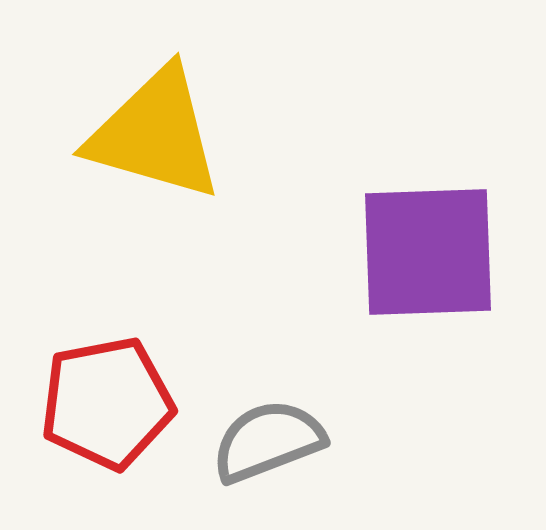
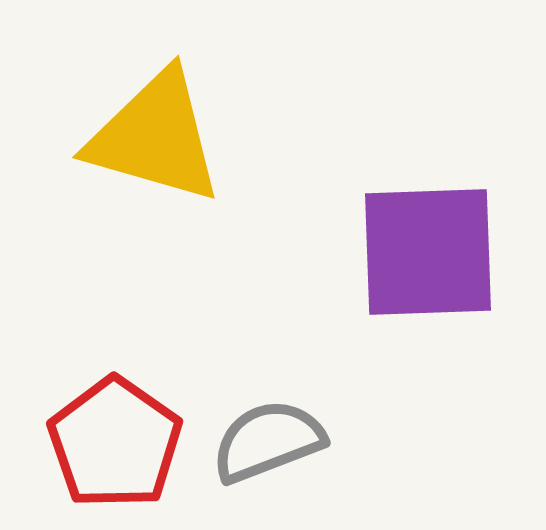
yellow triangle: moved 3 px down
red pentagon: moved 8 px right, 40 px down; rotated 26 degrees counterclockwise
